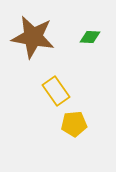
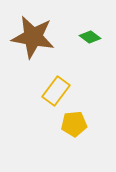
green diamond: rotated 35 degrees clockwise
yellow rectangle: rotated 72 degrees clockwise
